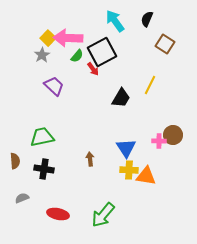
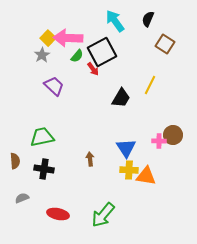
black semicircle: moved 1 px right
